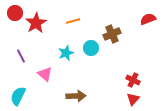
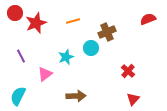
red star: rotated 10 degrees clockwise
brown cross: moved 5 px left, 2 px up
cyan star: moved 4 px down
pink triangle: rotated 42 degrees clockwise
red cross: moved 5 px left, 9 px up; rotated 16 degrees clockwise
